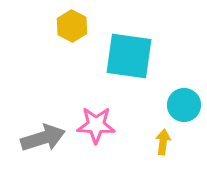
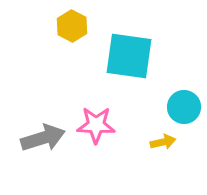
cyan circle: moved 2 px down
yellow arrow: rotated 70 degrees clockwise
